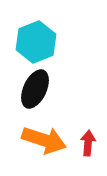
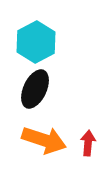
cyan hexagon: rotated 6 degrees counterclockwise
